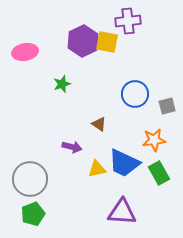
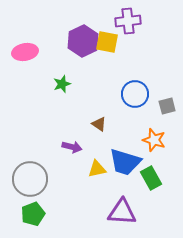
orange star: rotated 25 degrees clockwise
blue trapezoid: moved 1 px right, 1 px up; rotated 8 degrees counterclockwise
green rectangle: moved 8 px left, 5 px down
